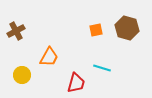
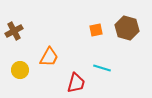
brown cross: moved 2 px left
yellow circle: moved 2 px left, 5 px up
